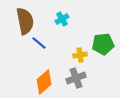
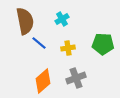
green pentagon: rotated 10 degrees clockwise
yellow cross: moved 12 px left, 7 px up
orange diamond: moved 1 px left, 1 px up
